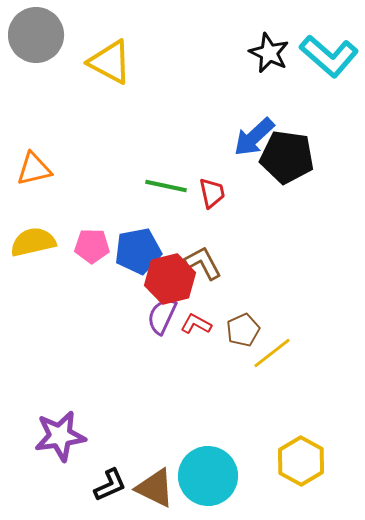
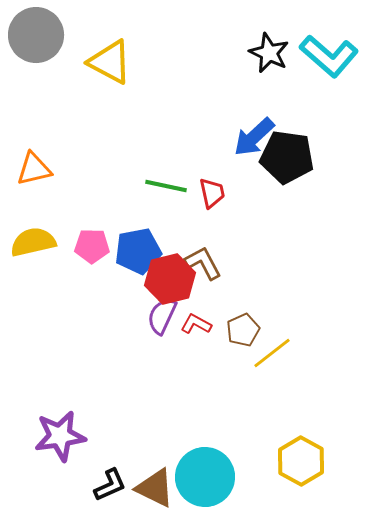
cyan circle: moved 3 px left, 1 px down
